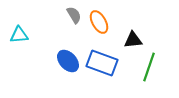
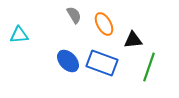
orange ellipse: moved 5 px right, 2 px down
